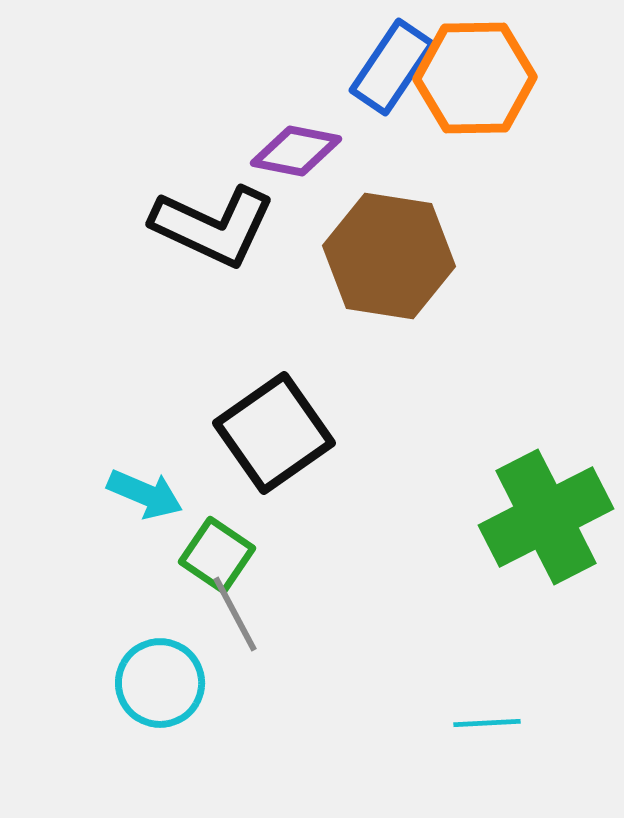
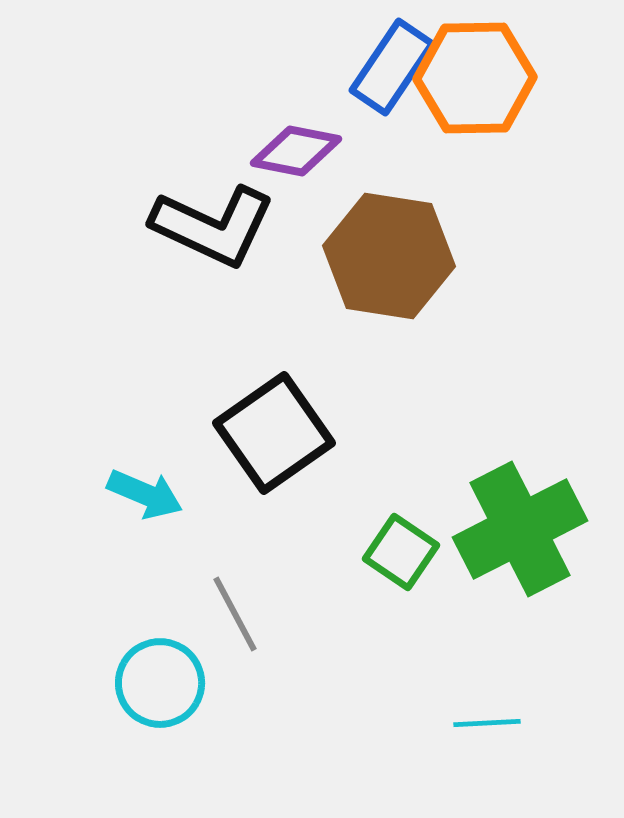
green cross: moved 26 px left, 12 px down
green square: moved 184 px right, 3 px up
